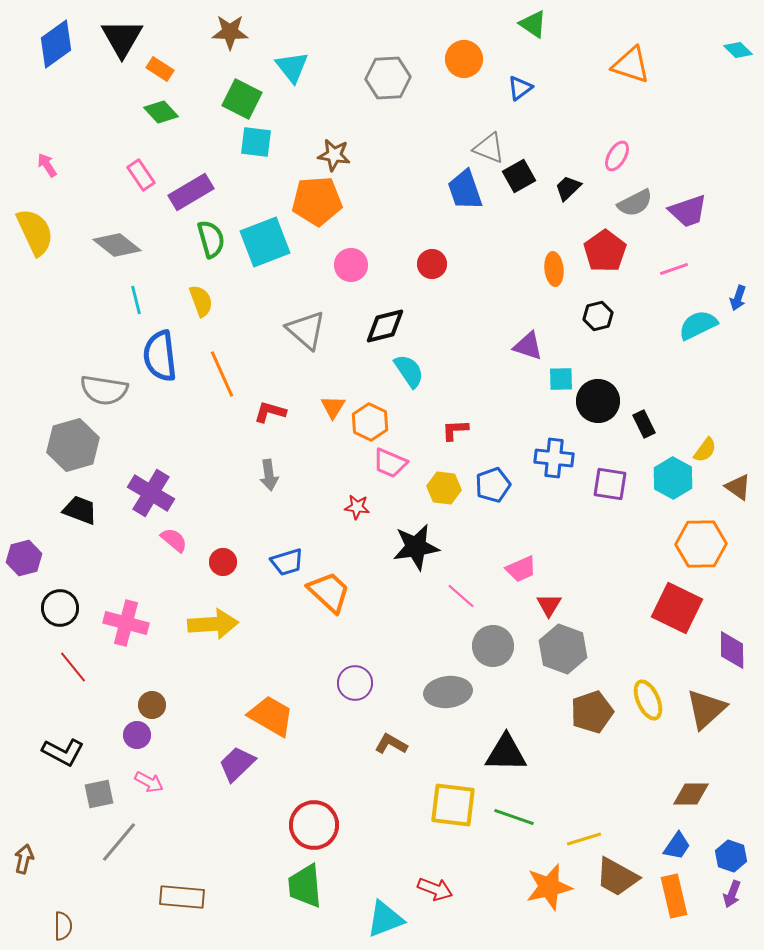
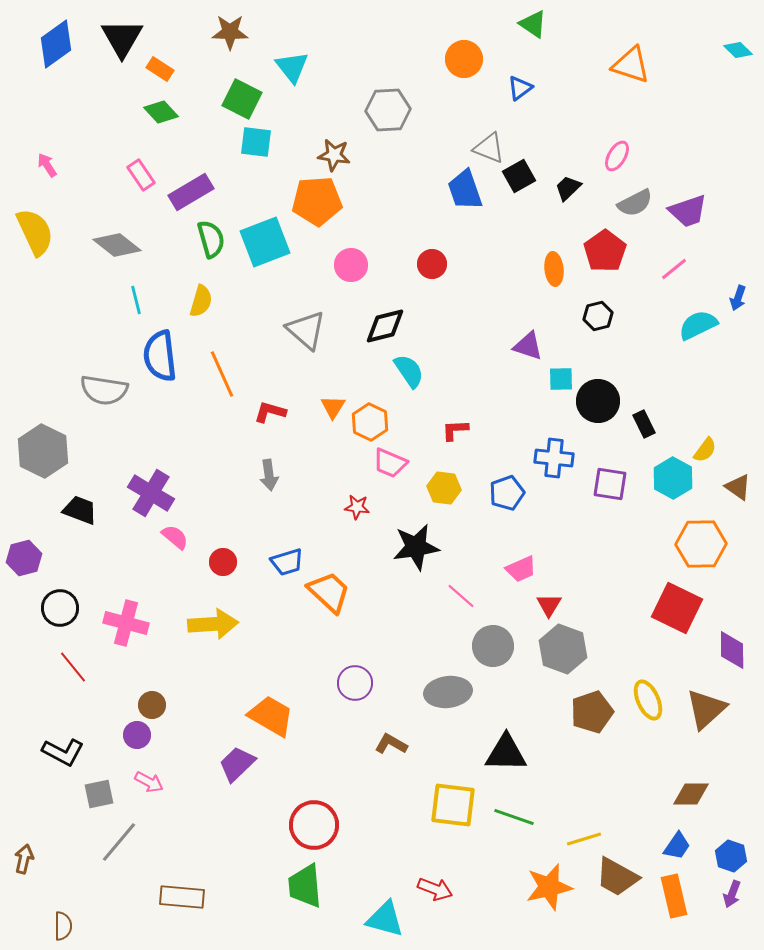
gray hexagon at (388, 78): moved 32 px down
pink line at (674, 269): rotated 20 degrees counterclockwise
yellow semicircle at (201, 301): rotated 36 degrees clockwise
gray hexagon at (73, 445): moved 30 px left, 6 px down; rotated 18 degrees counterclockwise
blue pentagon at (493, 485): moved 14 px right, 8 px down
pink semicircle at (174, 540): moved 1 px right, 3 px up
cyan triangle at (385, 919): rotated 36 degrees clockwise
